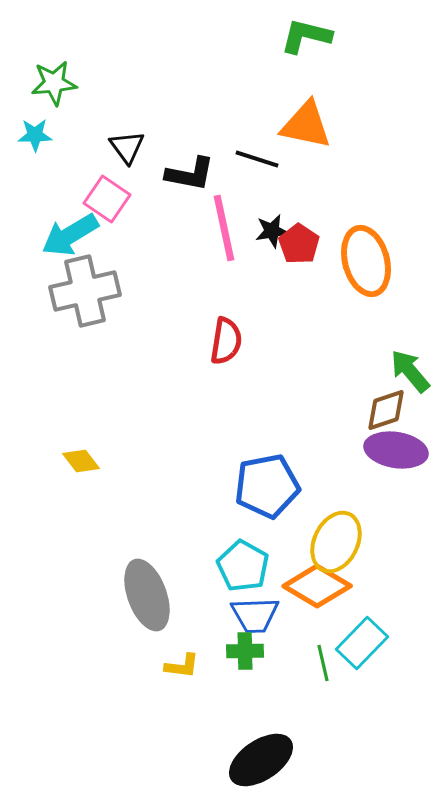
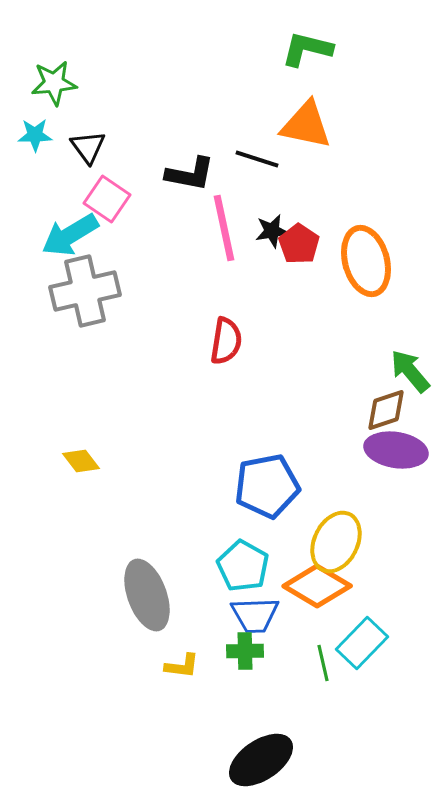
green L-shape: moved 1 px right, 13 px down
black triangle: moved 39 px left
